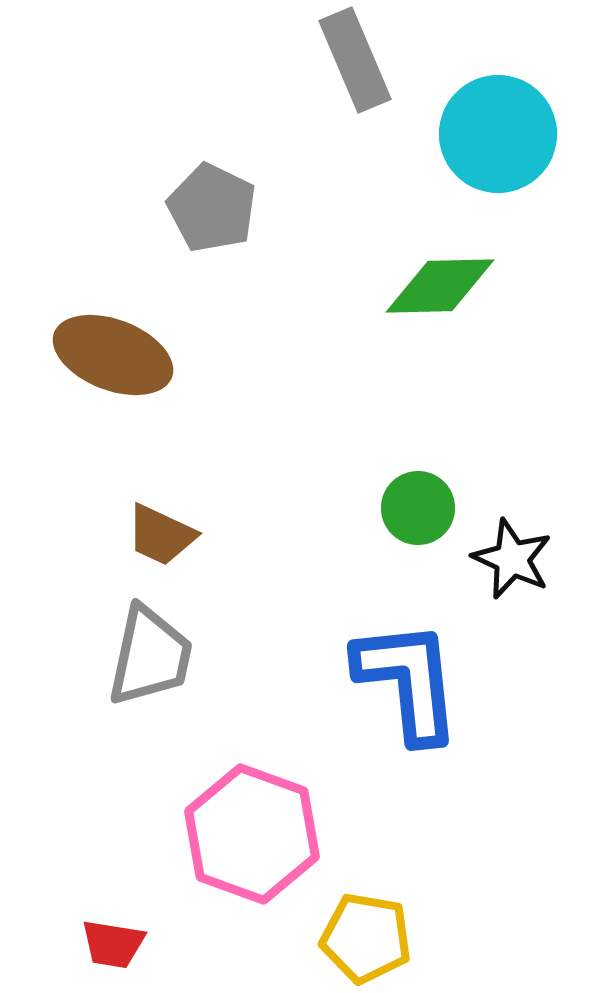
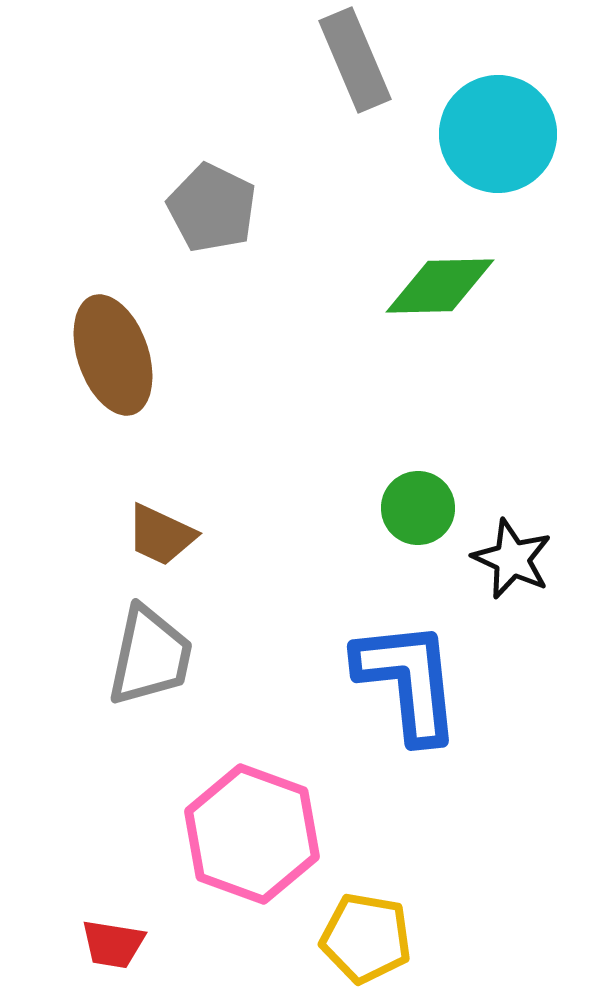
brown ellipse: rotated 50 degrees clockwise
